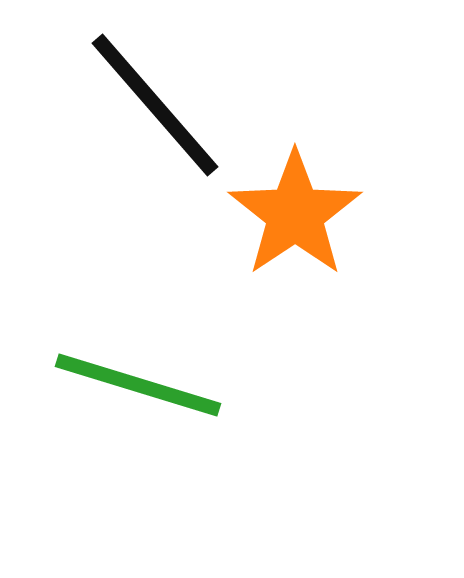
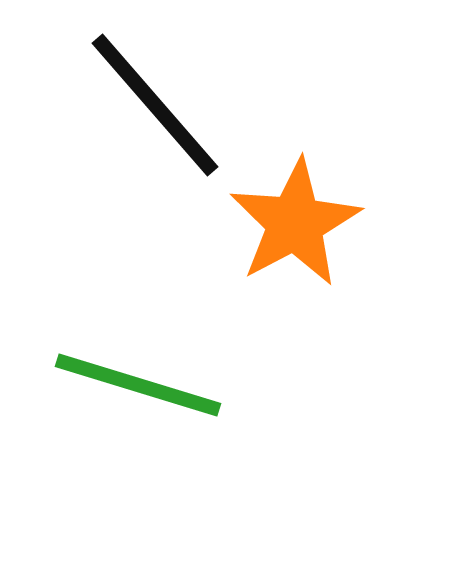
orange star: moved 9 px down; rotated 6 degrees clockwise
